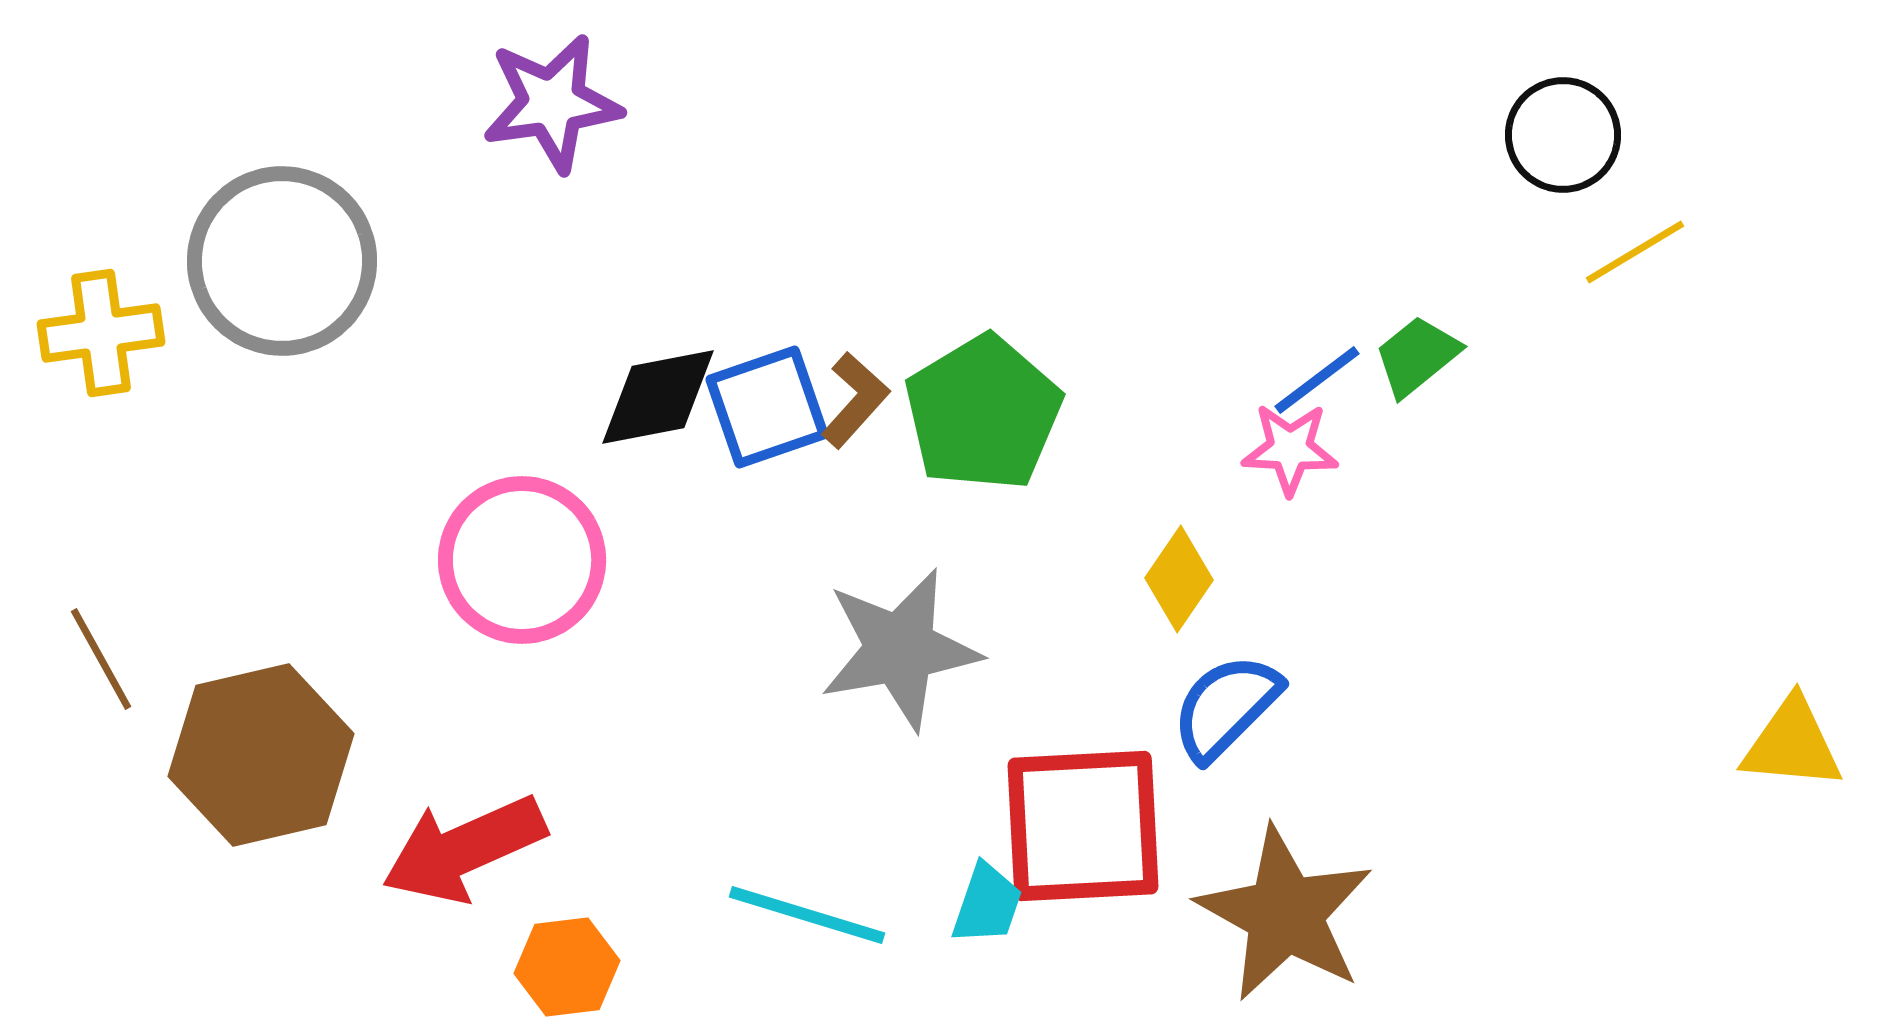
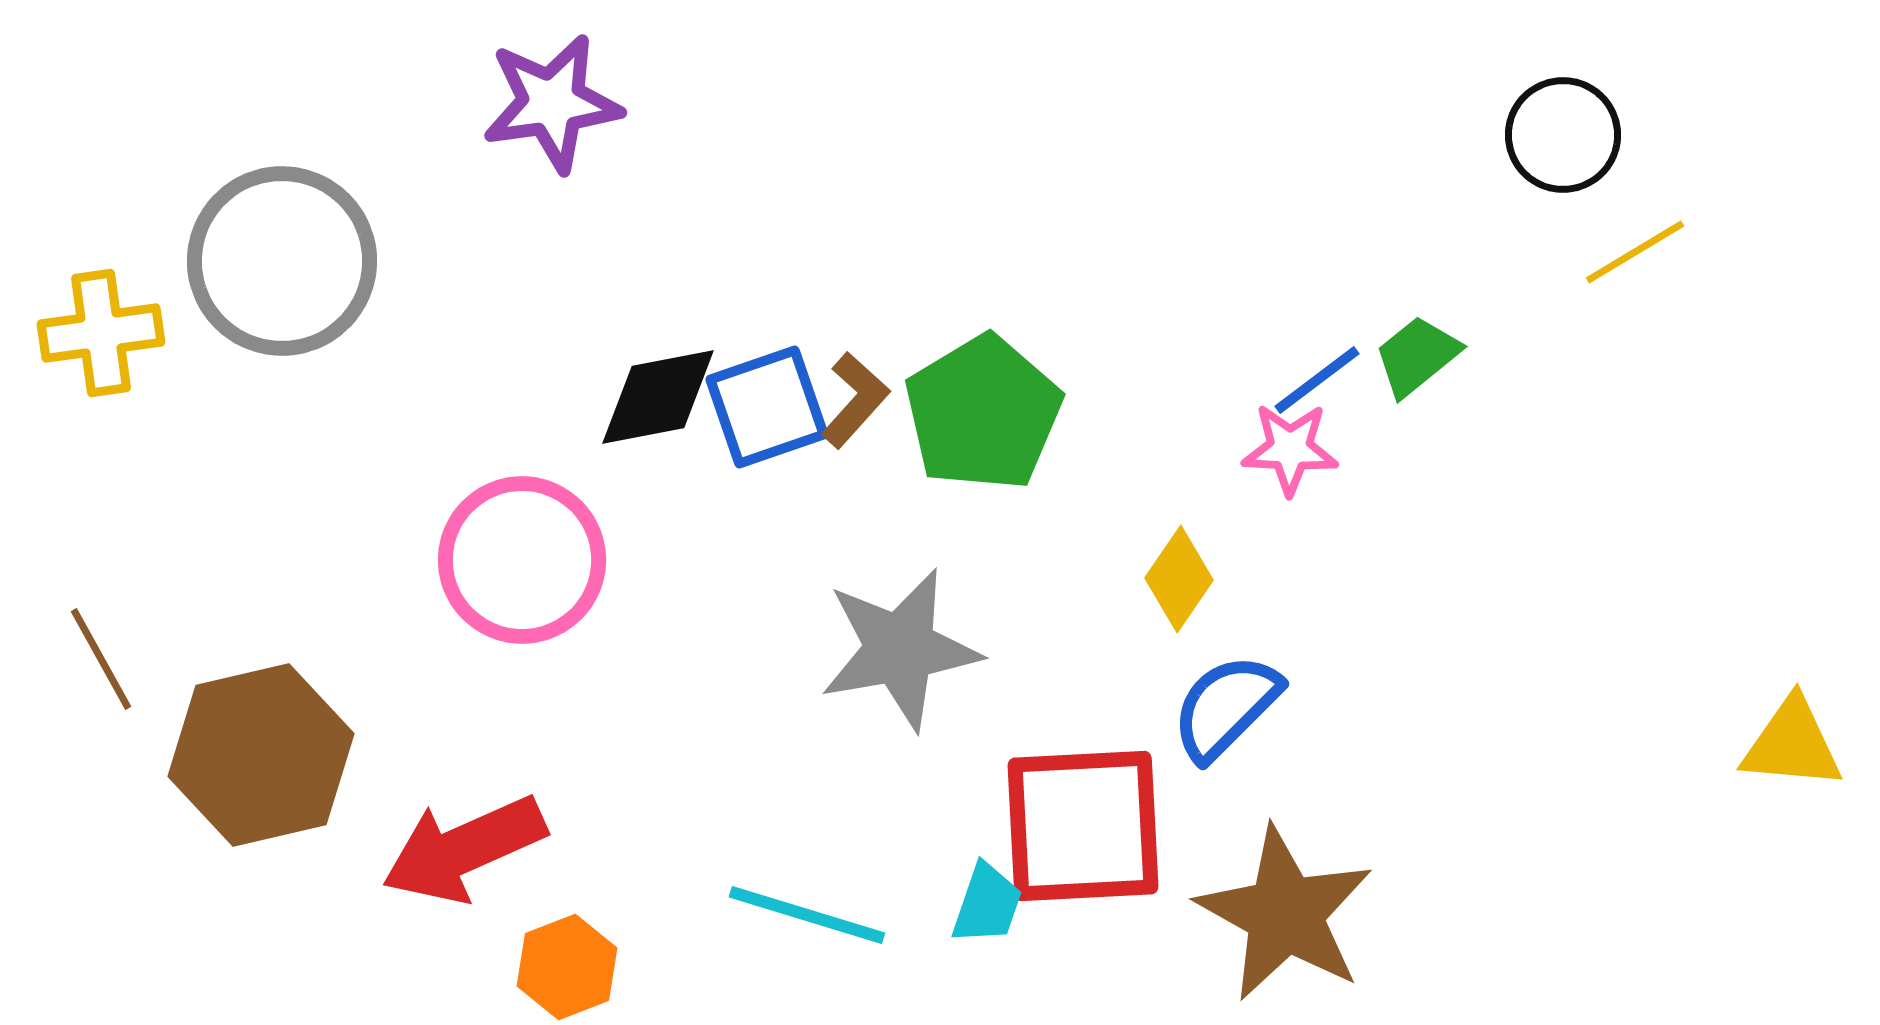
orange hexagon: rotated 14 degrees counterclockwise
